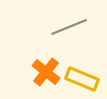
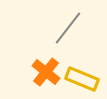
gray line: moved 1 px left, 1 px down; rotated 30 degrees counterclockwise
